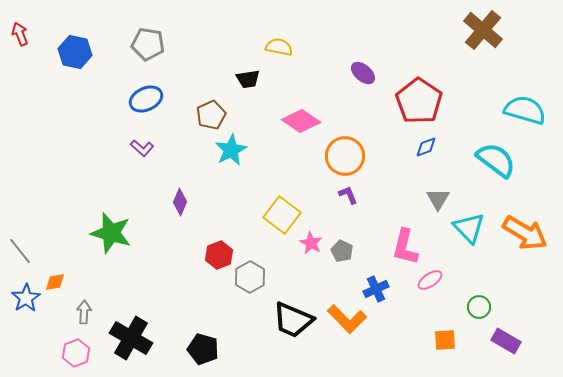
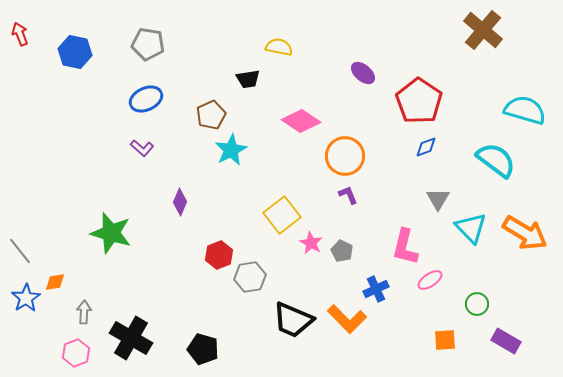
yellow square at (282, 215): rotated 15 degrees clockwise
cyan triangle at (469, 228): moved 2 px right
gray hexagon at (250, 277): rotated 20 degrees clockwise
green circle at (479, 307): moved 2 px left, 3 px up
